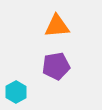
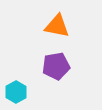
orange triangle: rotated 16 degrees clockwise
